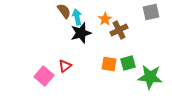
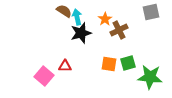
brown semicircle: rotated 21 degrees counterclockwise
red triangle: rotated 40 degrees clockwise
